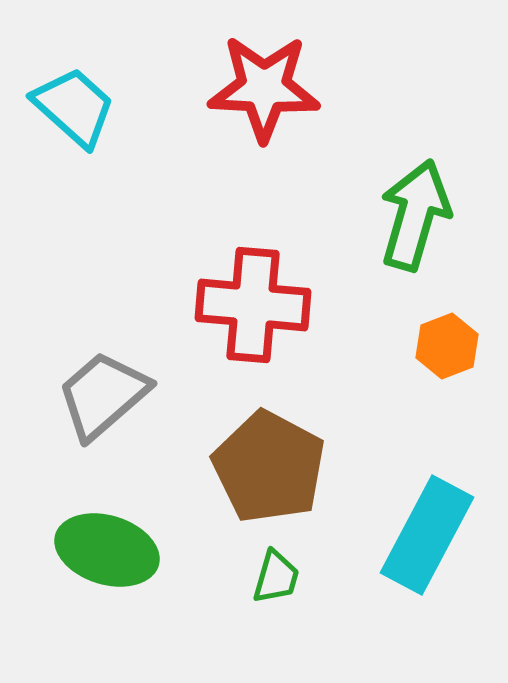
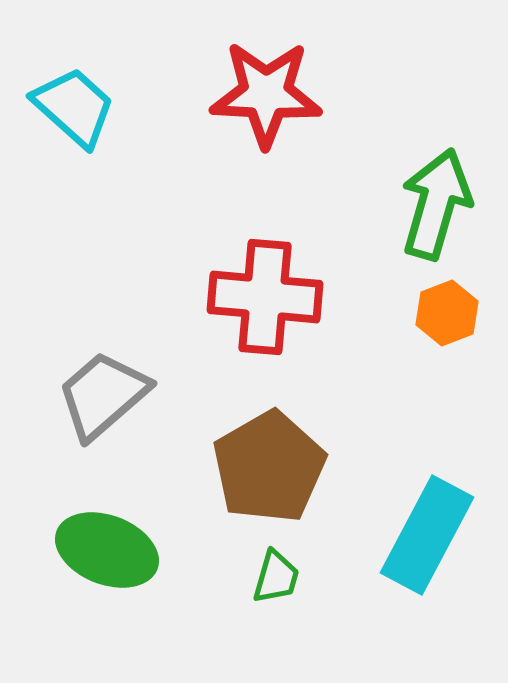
red star: moved 2 px right, 6 px down
green arrow: moved 21 px right, 11 px up
red cross: moved 12 px right, 8 px up
orange hexagon: moved 33 px up
brown pentagon: rotated 14 degrees clockwise
green ellipse: rotated 4 degrees clockwise
